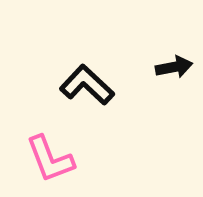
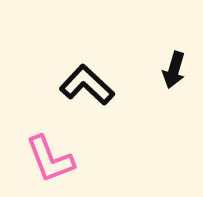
black arrow: moved 3 px down; rotated 117 degrees clockwise
